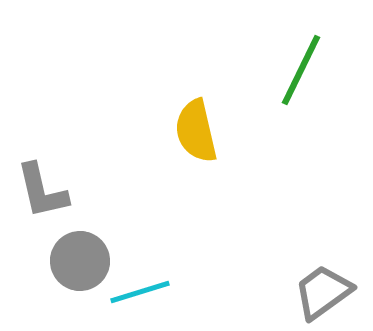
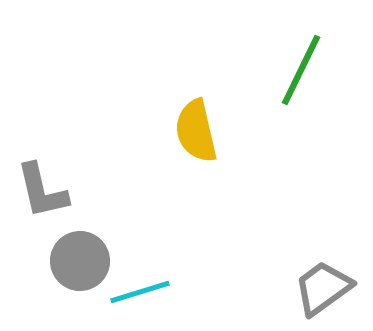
gray trapezoid: moved 4 px up
